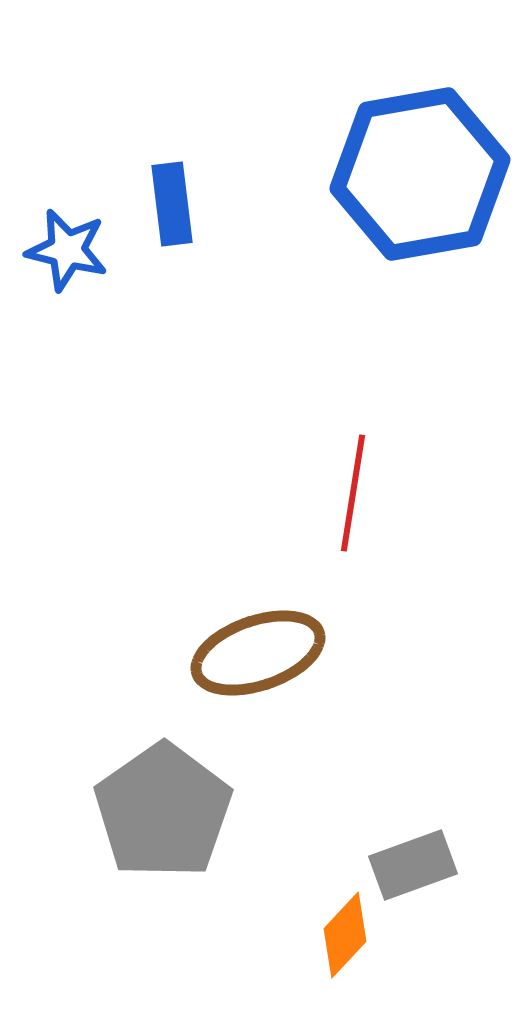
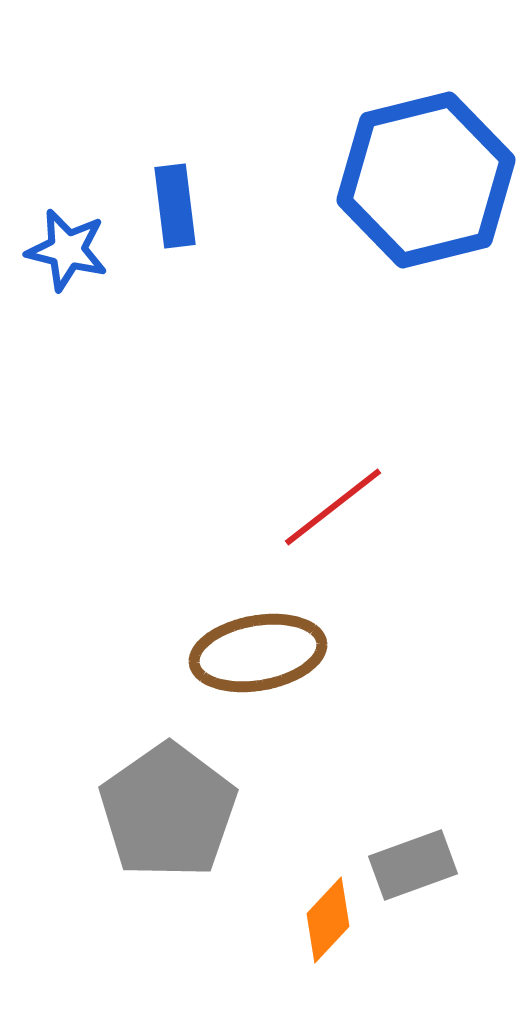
blue hexagon: moved 6 px right, 6 px down; rotated 4 degrees counterclockwise
blue rectangle: moved 3 px right, 2 px down
red line: moved 20 px left, 14 px down; rotated 43 degrees clockwise
brown ellipse: rotated 9 degrees clockwise
gray pentagon: moved 5 px right
orange diamond: moved 17 px left, 15 px up
